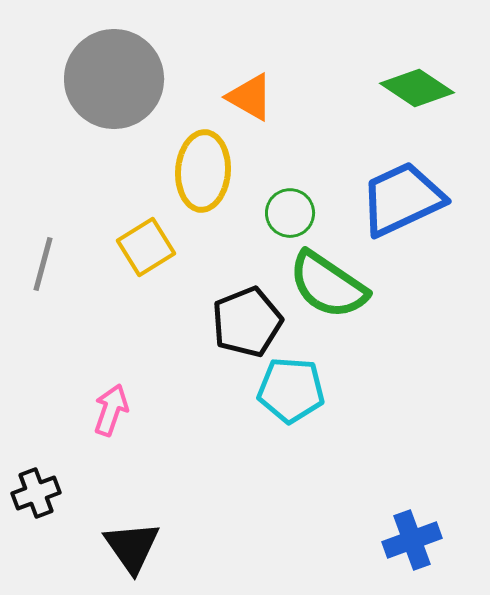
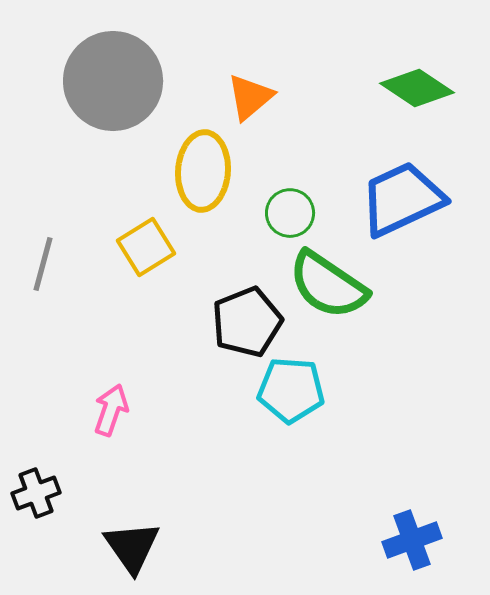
gray circle: moved 1 px left, 2 px down
orange triangle: rotated 50 degrees clockwise
